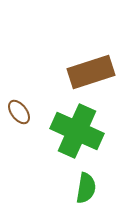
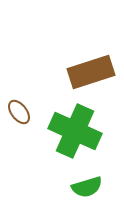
green cross: moved 2 px left
green semicircle: moved 1 px right, 1 px up; rotated 64 degrees clockwise
